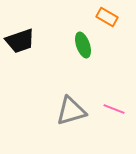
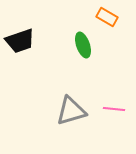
pink line: rotated 15 degrees counterclockwise
